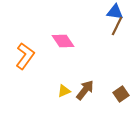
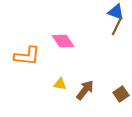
blue triangle: moved 1 px right; rotated 12 degrees clockwise
orange L-shape: moved 2 px right; rotated 60 degrees clockwise
yellow triangle: moved 4 px left, 7 px up; rotated 32 degrees clockwise
